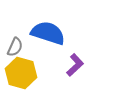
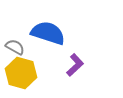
gray semicircle: rotated 84 degrees counterclockwise
